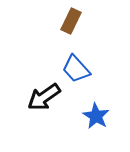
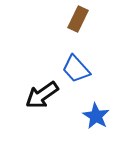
brown rectangle: moved 7 px right, 2 px up
black arrow: moved 2 px left, 2 px up
